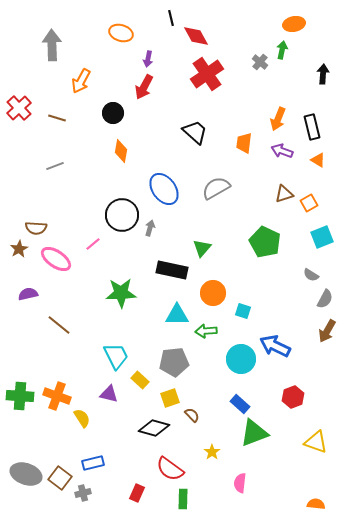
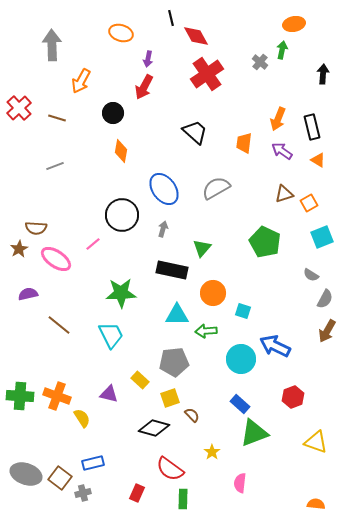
purple arrow at (282, 151): rotated 15 degrees clockwise
gray arrow at (150, 228): moved 13 px right, 1 px down
cyan trapezoid at (116, 356): moved 5 px left, 21 px up
